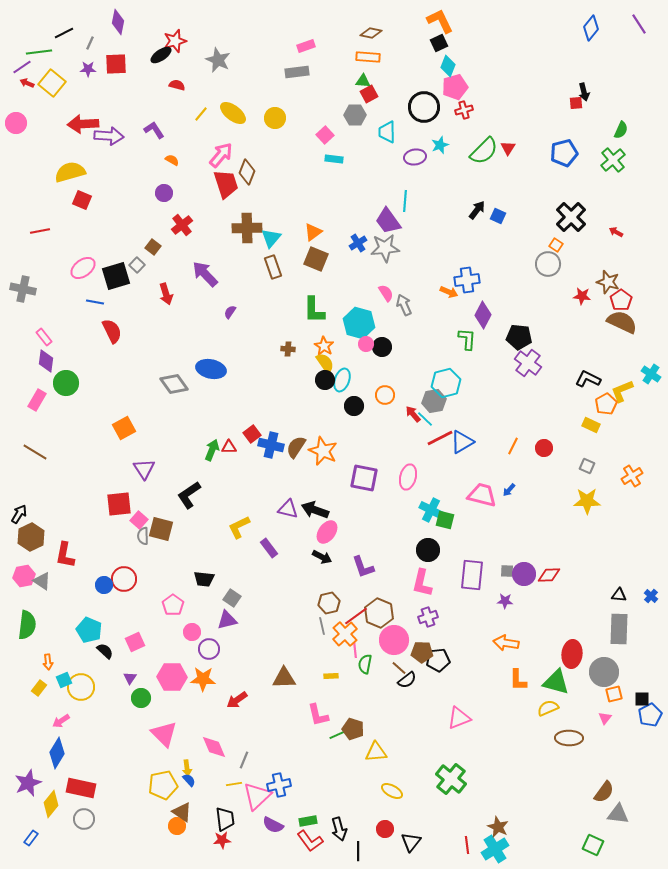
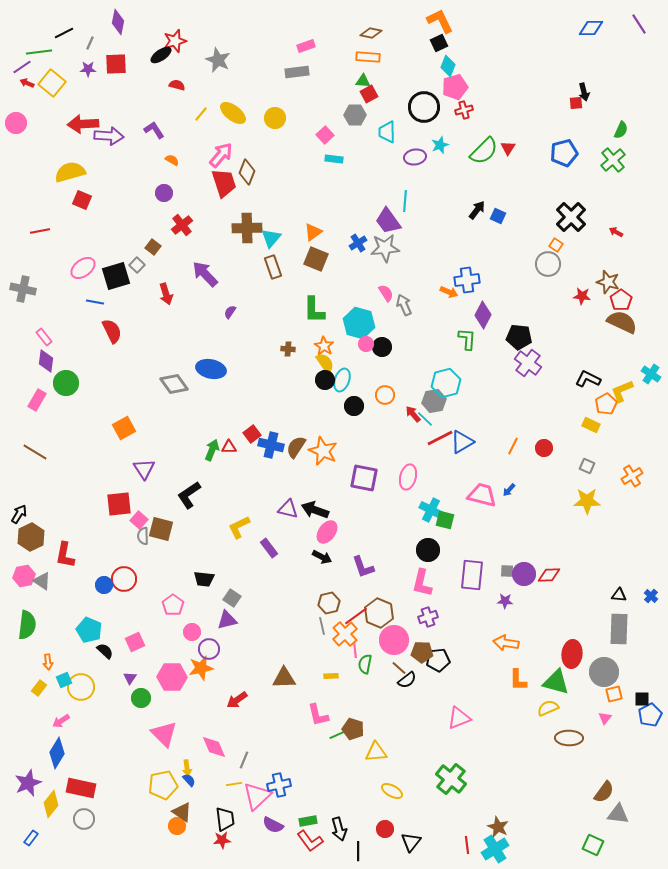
blue diamond at (591, 28): rotated 50 degrees clockwise
red trapezoid at (226, 184): moved 2 px left, 1 px up
orange star at (203, 679): moved 2 px left, 11 px up; rotated 15 degrees counterclockwise
